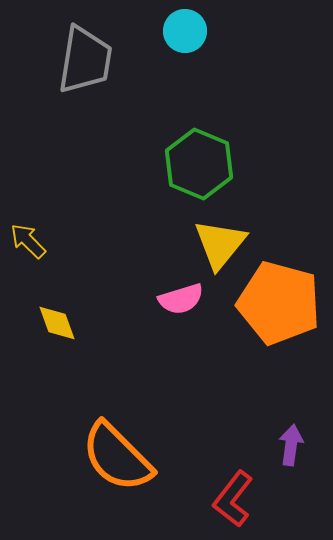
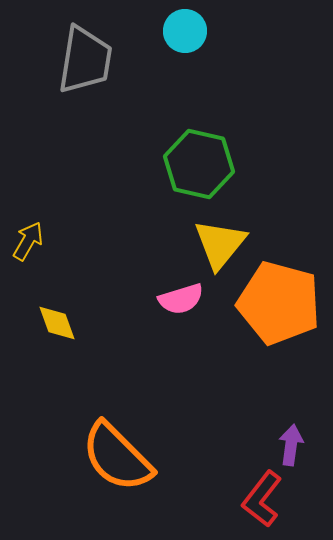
green hexagon: rotated 10 degrees counterclockwise
yellow arrow: rotated 75 degrees clockwise
red L-shape: moved 29 px right
